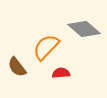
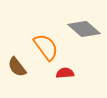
orange semicircle: rotated 100 degrees clockwise
red semicircle: moved 4 px right
